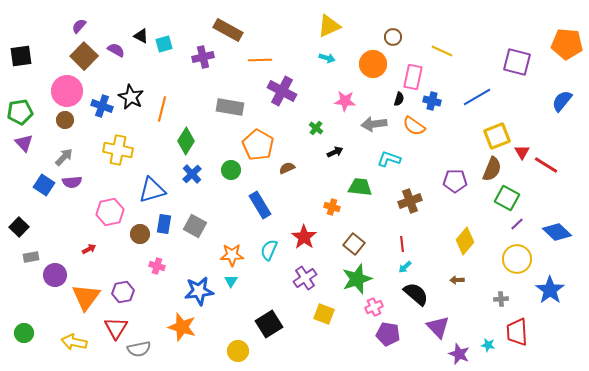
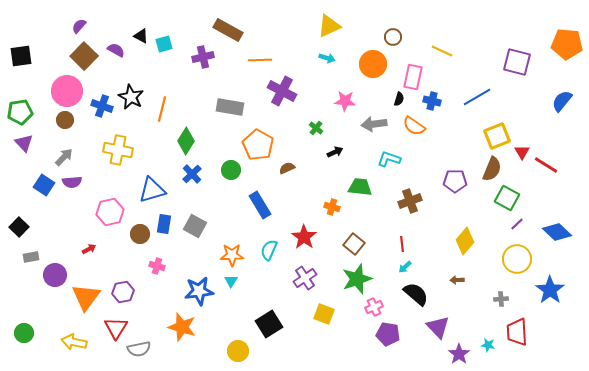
purple star at (459, 354): rotated 15 degrees clockwise
